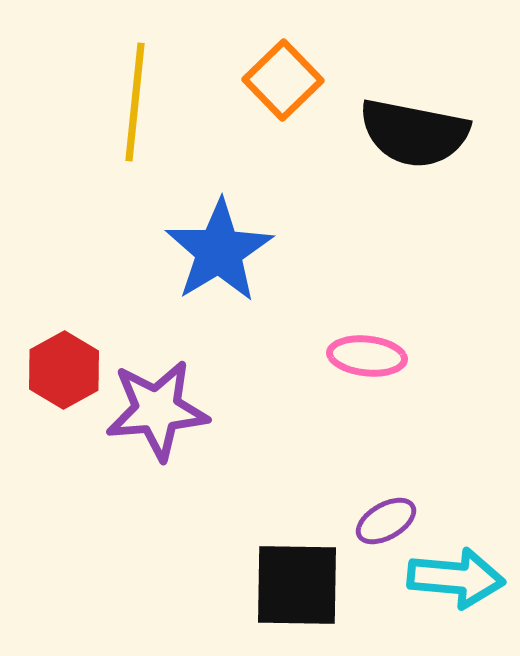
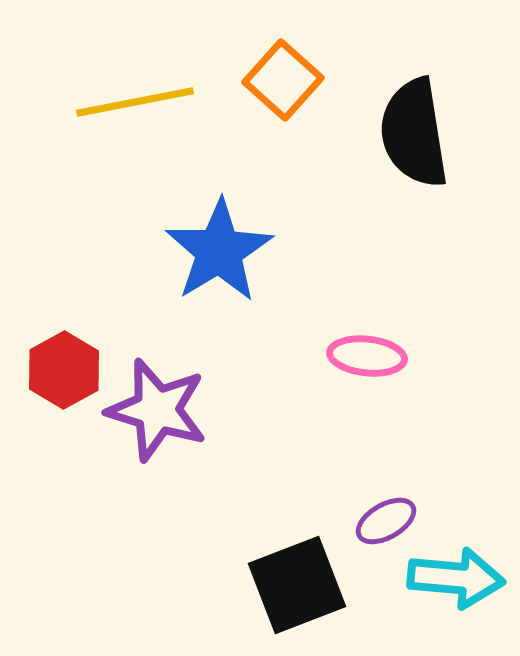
orange square: rotated 4 degrees counterclockwise
yellow line: rotated 73 degrees clockwise
black semicircle: rotated 70 degrees clockwise
purple star: rotated 22 degrees clockwise
black square: rotated 22 degrees counterclockwise
